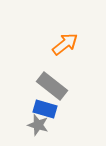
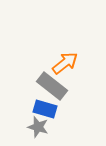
orange arrow: moved 19 px down
gray star: moved 2 px down
